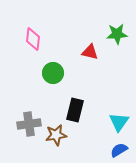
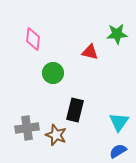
gray cross: moved 2 px left, 4 px down
brown star: rotated 30 degrees clockwise
blue semicircle: moved 1 px left, 1 px down
